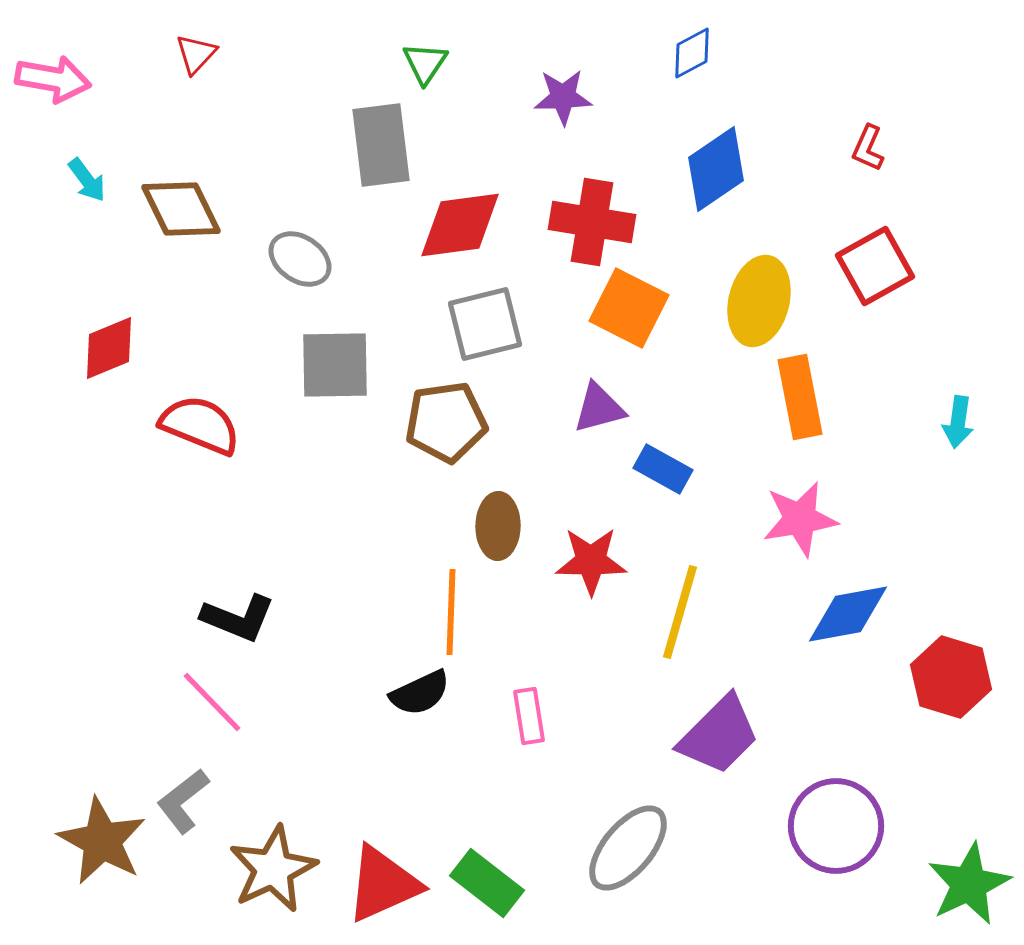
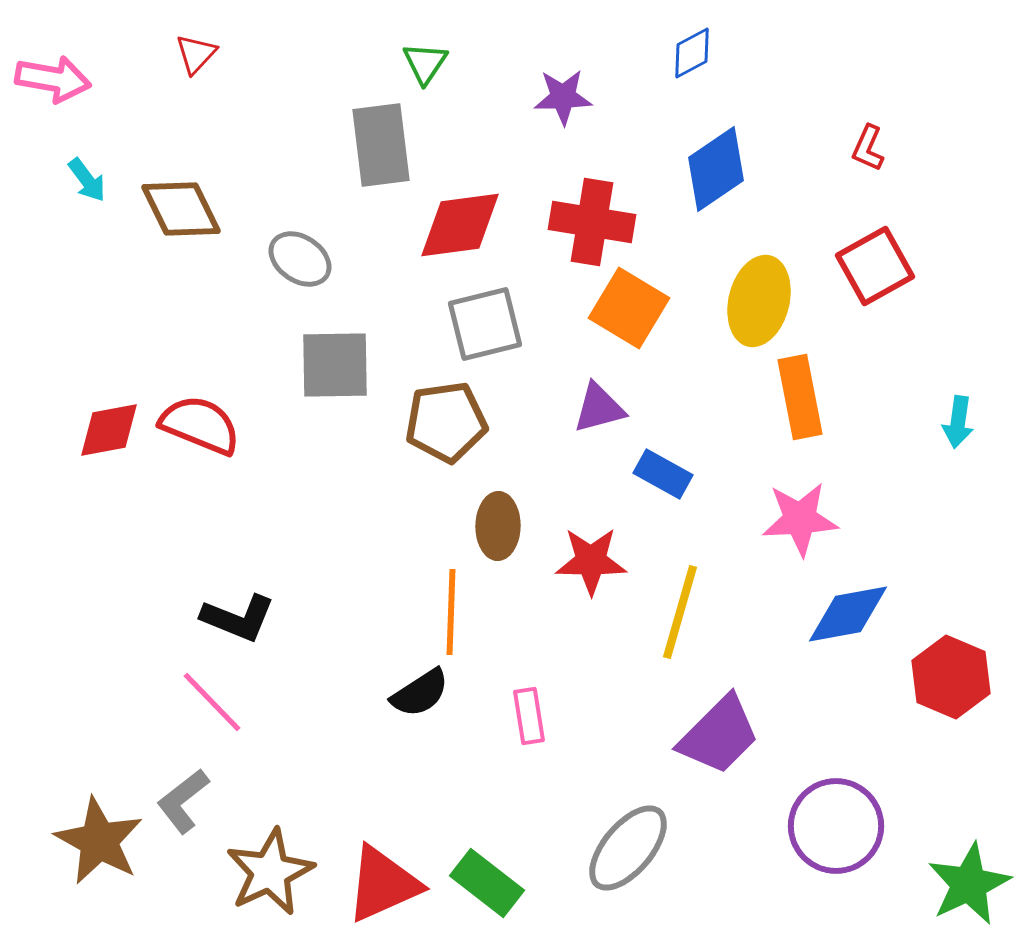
orange square at (629, 308): rotated 4 degrees clockwise
red diamond at (109, 348): moved 82 px down; rotated 12 degrees clockwise
blue rectangle at (663, 469): moved 5 px down
pink star at (800, 519): rotated 6 degrees clockwise
red hexagon at (951, 677): rotated 6 degrees clockwise
black semicircle at (420, 693): rotated 8 degrees counterclockwise
brown star at (102, 841): moved 3 px left
brown star at (273, 869): moved 3 px left, 3 px down
